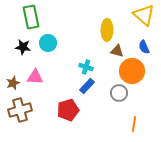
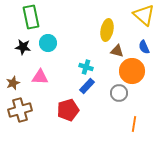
yellow ellipse: rotated 10 degrees clockwise
pink triangle: moved 5 px right
